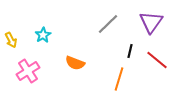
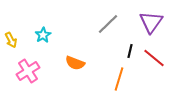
red line: moved 3 px left, 2 px up
